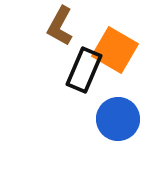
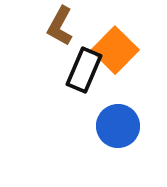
orange square: rotated 15 degrees clockwise
blue circle: moved 7 px down
